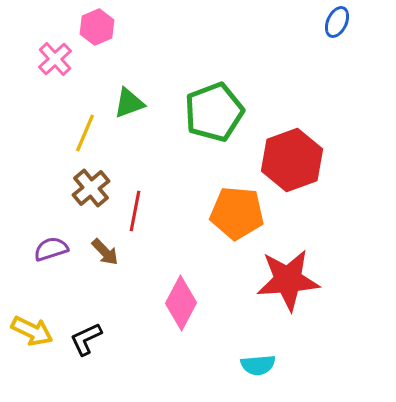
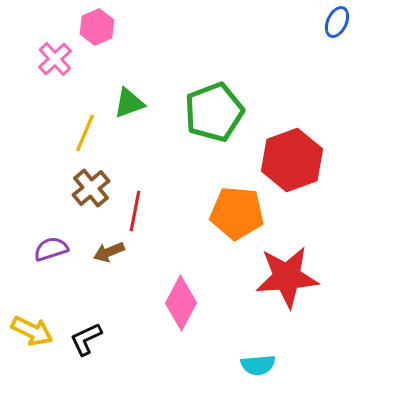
brown arrow: moved 4 px right; rotated 112 degrees clockwise
red star: moved 1 px left, 3 px up
